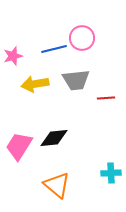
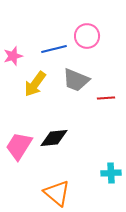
pink circle: moved 5 px right, 2 px up
gray trapezoid: rotated 28 degrees clockwise
yellow arrow: rotated 44 degrees counterclockwise
orange triangle: moved 8 px down
